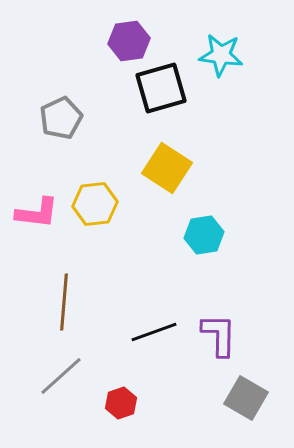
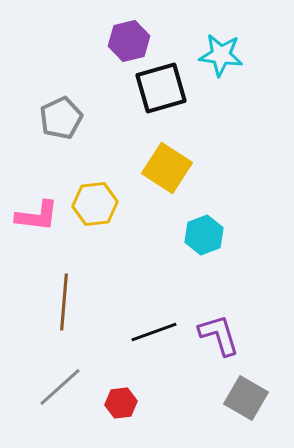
purple hexagon: rotated 6 degrees counterclockwise
pink L-shape: moved 3 px down
cyan hexagon: rotated 12 degrees counterclockwise
purple L-shape: rotated 18 degrees counterclockwise
gray line: moved 1 px left, 11 px down
red hexagon: rotated 12 degrees clockwise
